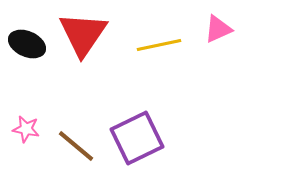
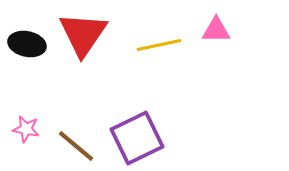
pink triangle: moved 2 px left, 1 px down; rotated 24 degrees clockwise
black ellipse: rotated 12 degrees counterclockwise
